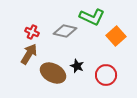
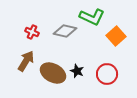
brown arrow: moved 3 px left, 7 px down
black star: moved 5 px down
red circle: moved 1 px right, 1 px up
